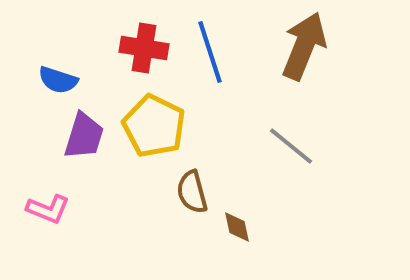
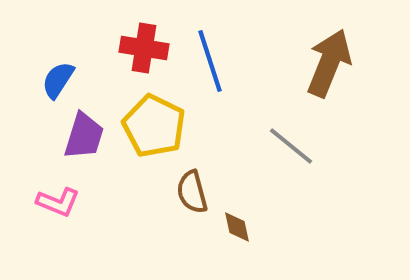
brown arrow: moved 25 px right, 17 px down
blue line: moved 9 px down
blue semicircle: rotated 105 degrees clockwise
pink L-shape: moved 10 px right, 7 px up
